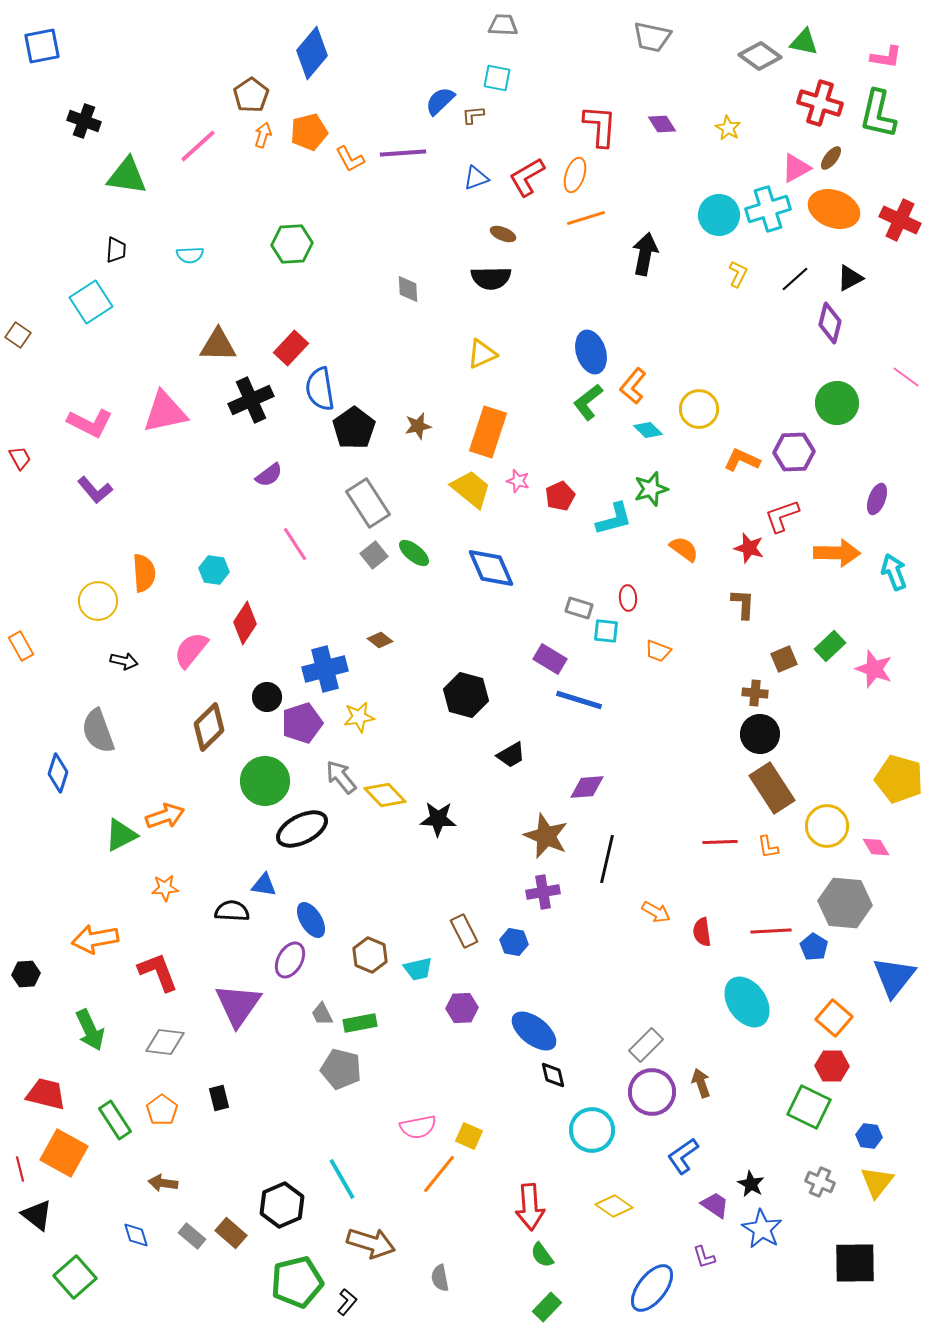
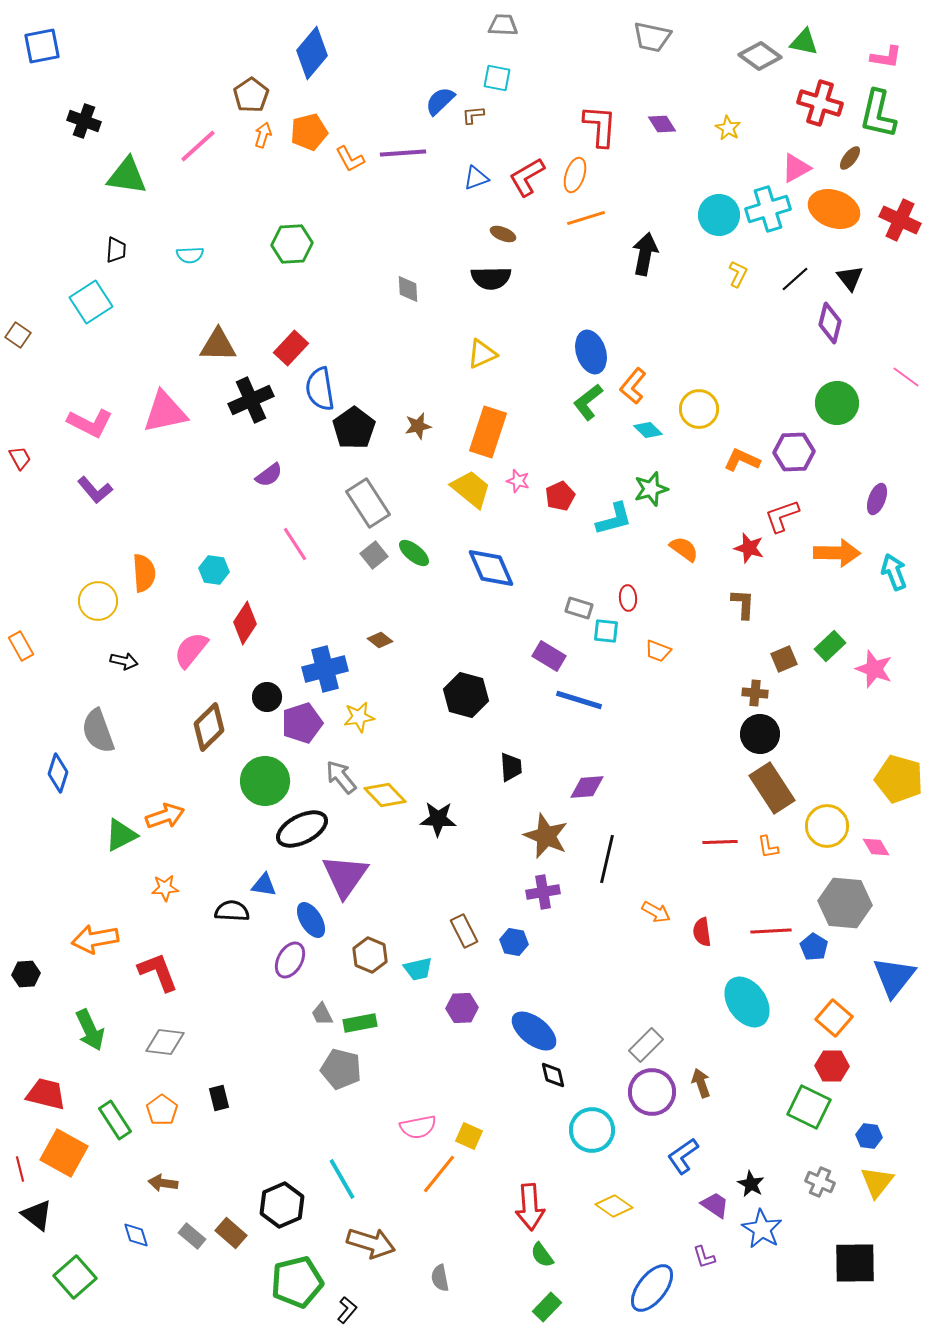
brown ellipse at (831, 158): moved 19 px right
black triangle at (850, 278): rotated 40 degrees counterclockwise
purple rectangle at (550, 659): moved 1 px left, 3 px up
black trapezoid at (511, 755): moved 12 px down; rotated 64 degrees counterclockwise
purple triangle at (238, 1005): moved 107 px right, 129 px up
black L-shape at (347, 1302): moved 8 px down
